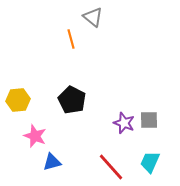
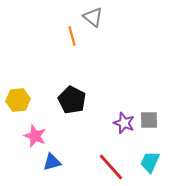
orange line: moved 1 px right, 3 px up
